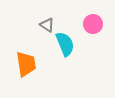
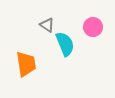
pink circle: moved 3 px down
